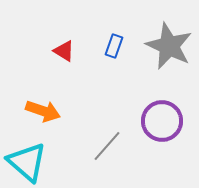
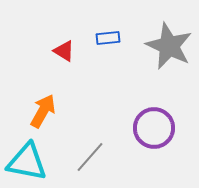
blue rectangle: moved 6 px left, 8 px up; rotated 65 degrees clockwise
orange arrow: rotated 80 degrees counterclockwise
purple circle: moved 8 px left, 7 px down
gray line: moved 17 px left, 11 px down
cyan triangle: rotated 30 degrees counterclockwise
